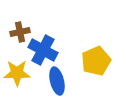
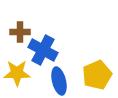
brown cross: rotated 12 degrees clockwise
yellow pentagon: moved 1 px right, 14 px down
blue ellipse: moved 2 px right
